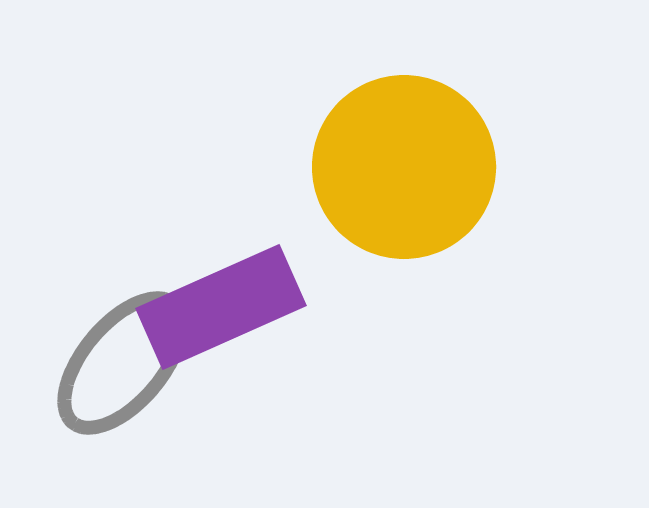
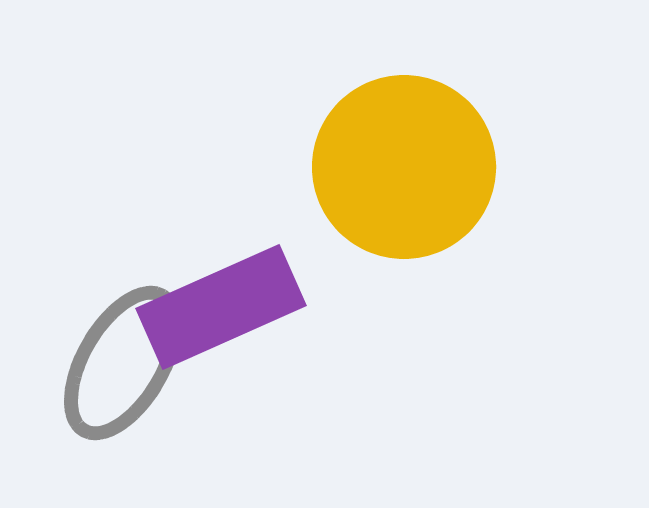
gray ellipse: rotated 10 degrees counterclockwise
